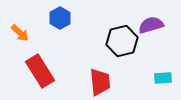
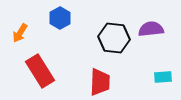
purple semicircle: moved 4 px down; rotated 10 degrees clockwise
orange arrow: rotated 78 degrees clockwise
black hexagon: moved 8 px left, 3 px up; rotated 20 degrees clockwise
cyan rectangle: moved 1 px up
red trapezoid: rotated 8 degrees clockwise
